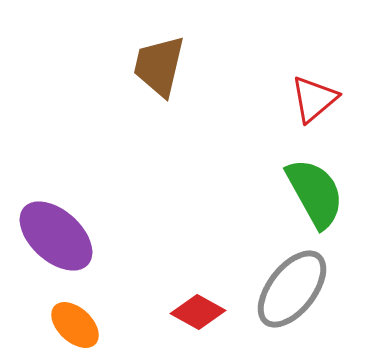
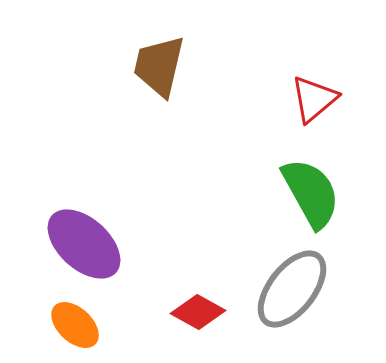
green semicircle: moved 4 px left
purple ellipse: moved 28 px right, 8 px down
